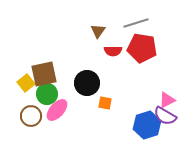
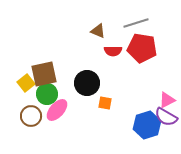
brown triangle: rotated 42 degrees counterclockwise
purple semicircle: moved 1 px right, 1 px down
